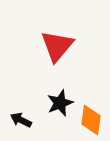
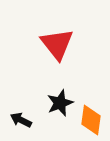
red triangle: moved 2 px up; rotated 18 degrees counterclockwise
